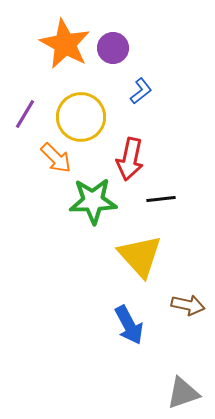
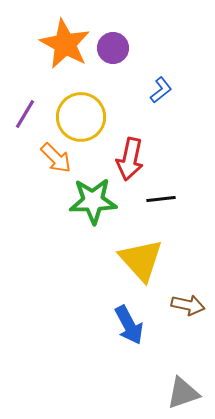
blue L-shape: moved 20 px right, 1 px up
yellow triangle: moved 1 px right, 4 px down
